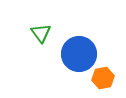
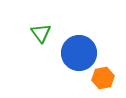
blue circle: moved 1 px up
